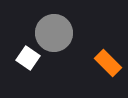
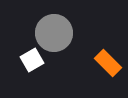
white square: moved 4 px right, 2 px down; rotated 25 degrees clockwise
